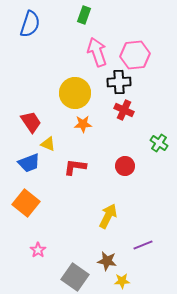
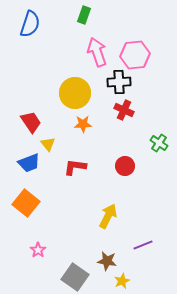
yellow triangle: rotated 28 degrees clockwise
yellow star: rotated 21 degrees counterclockwise
